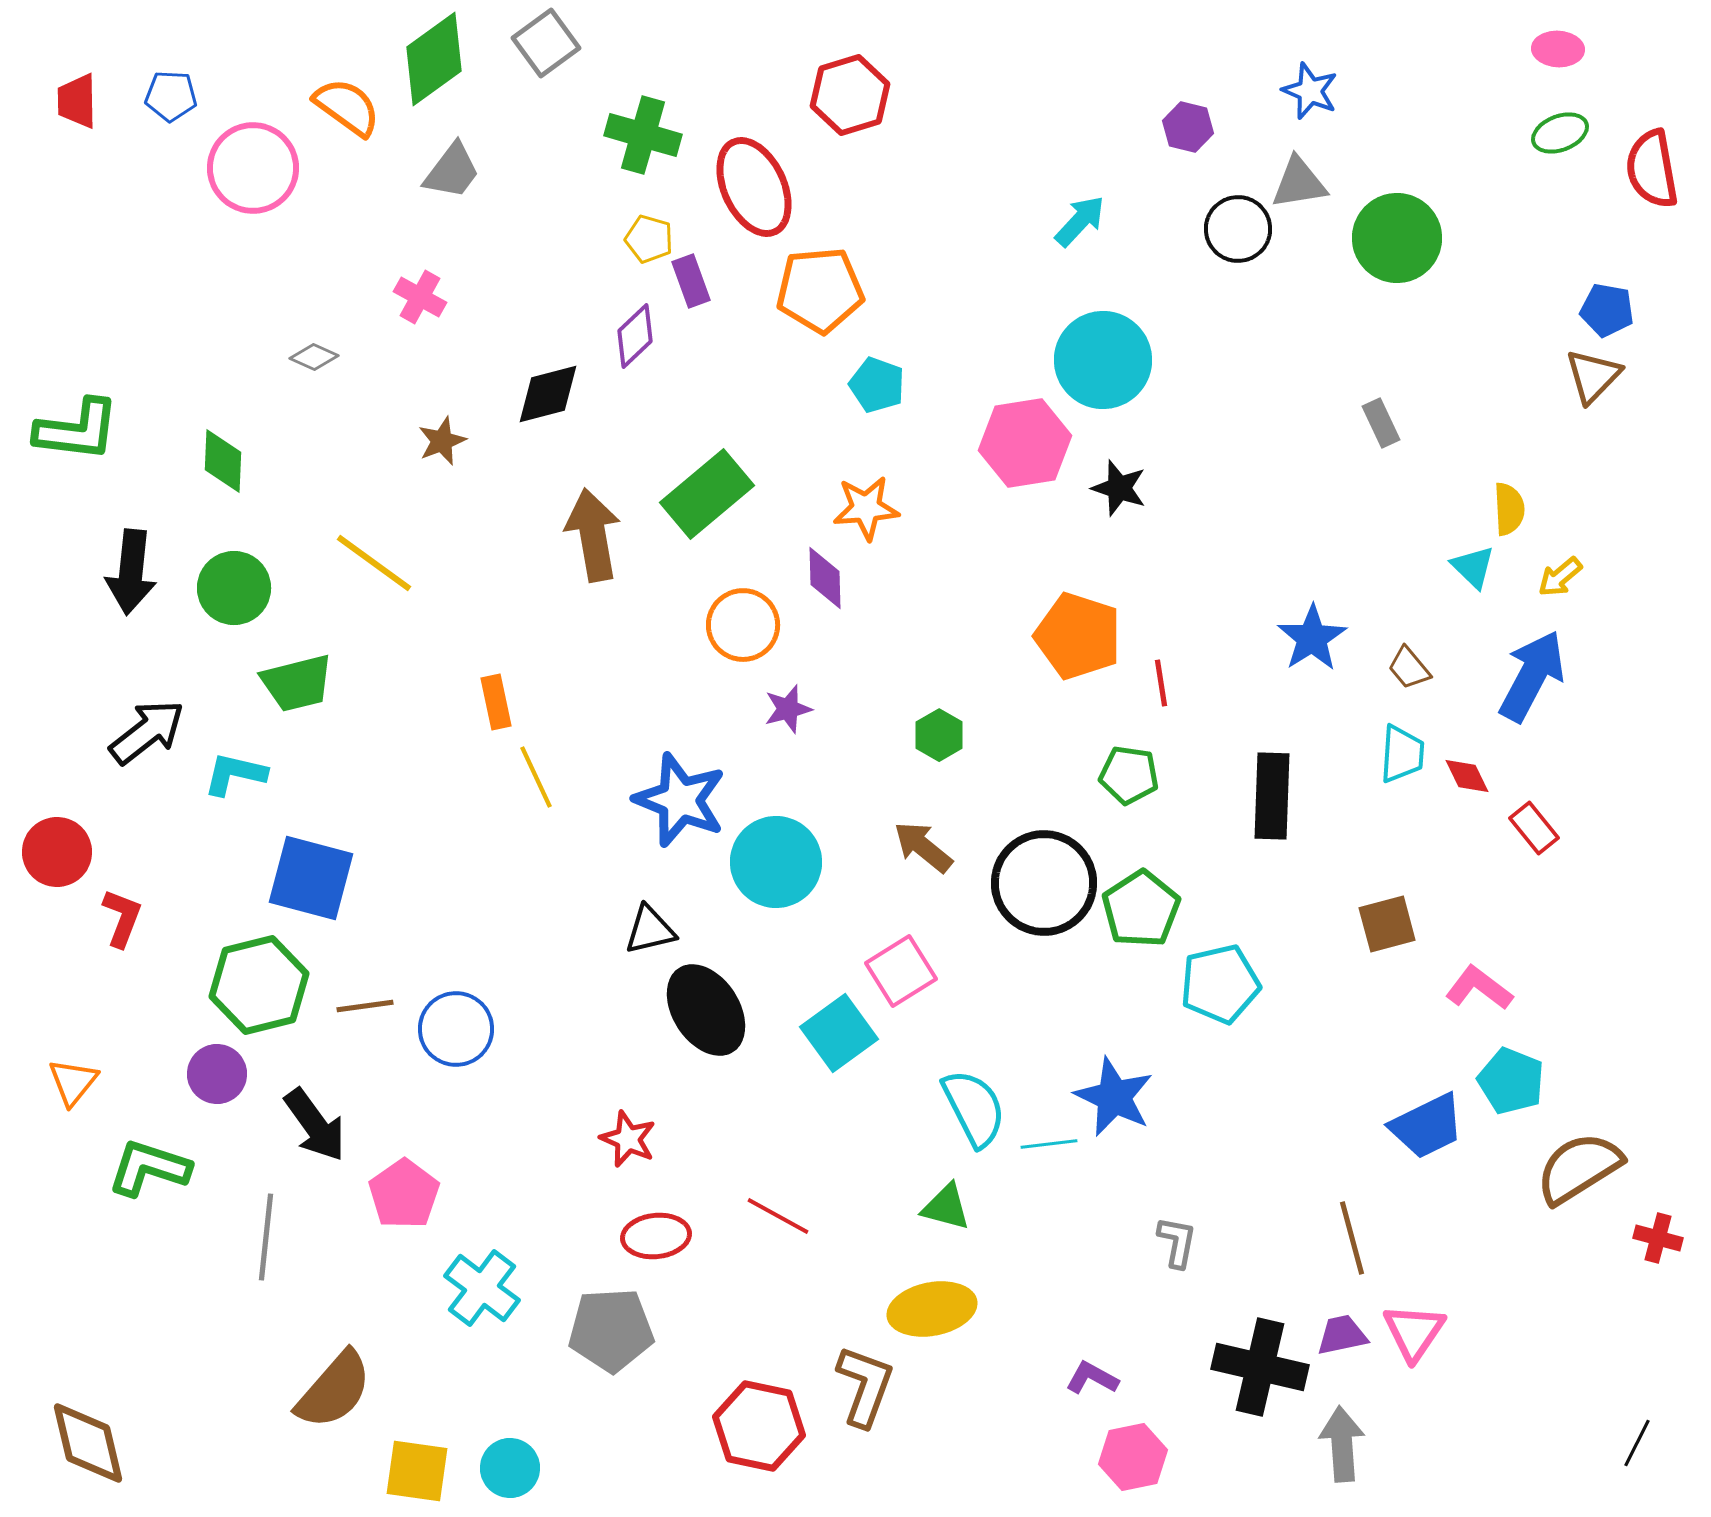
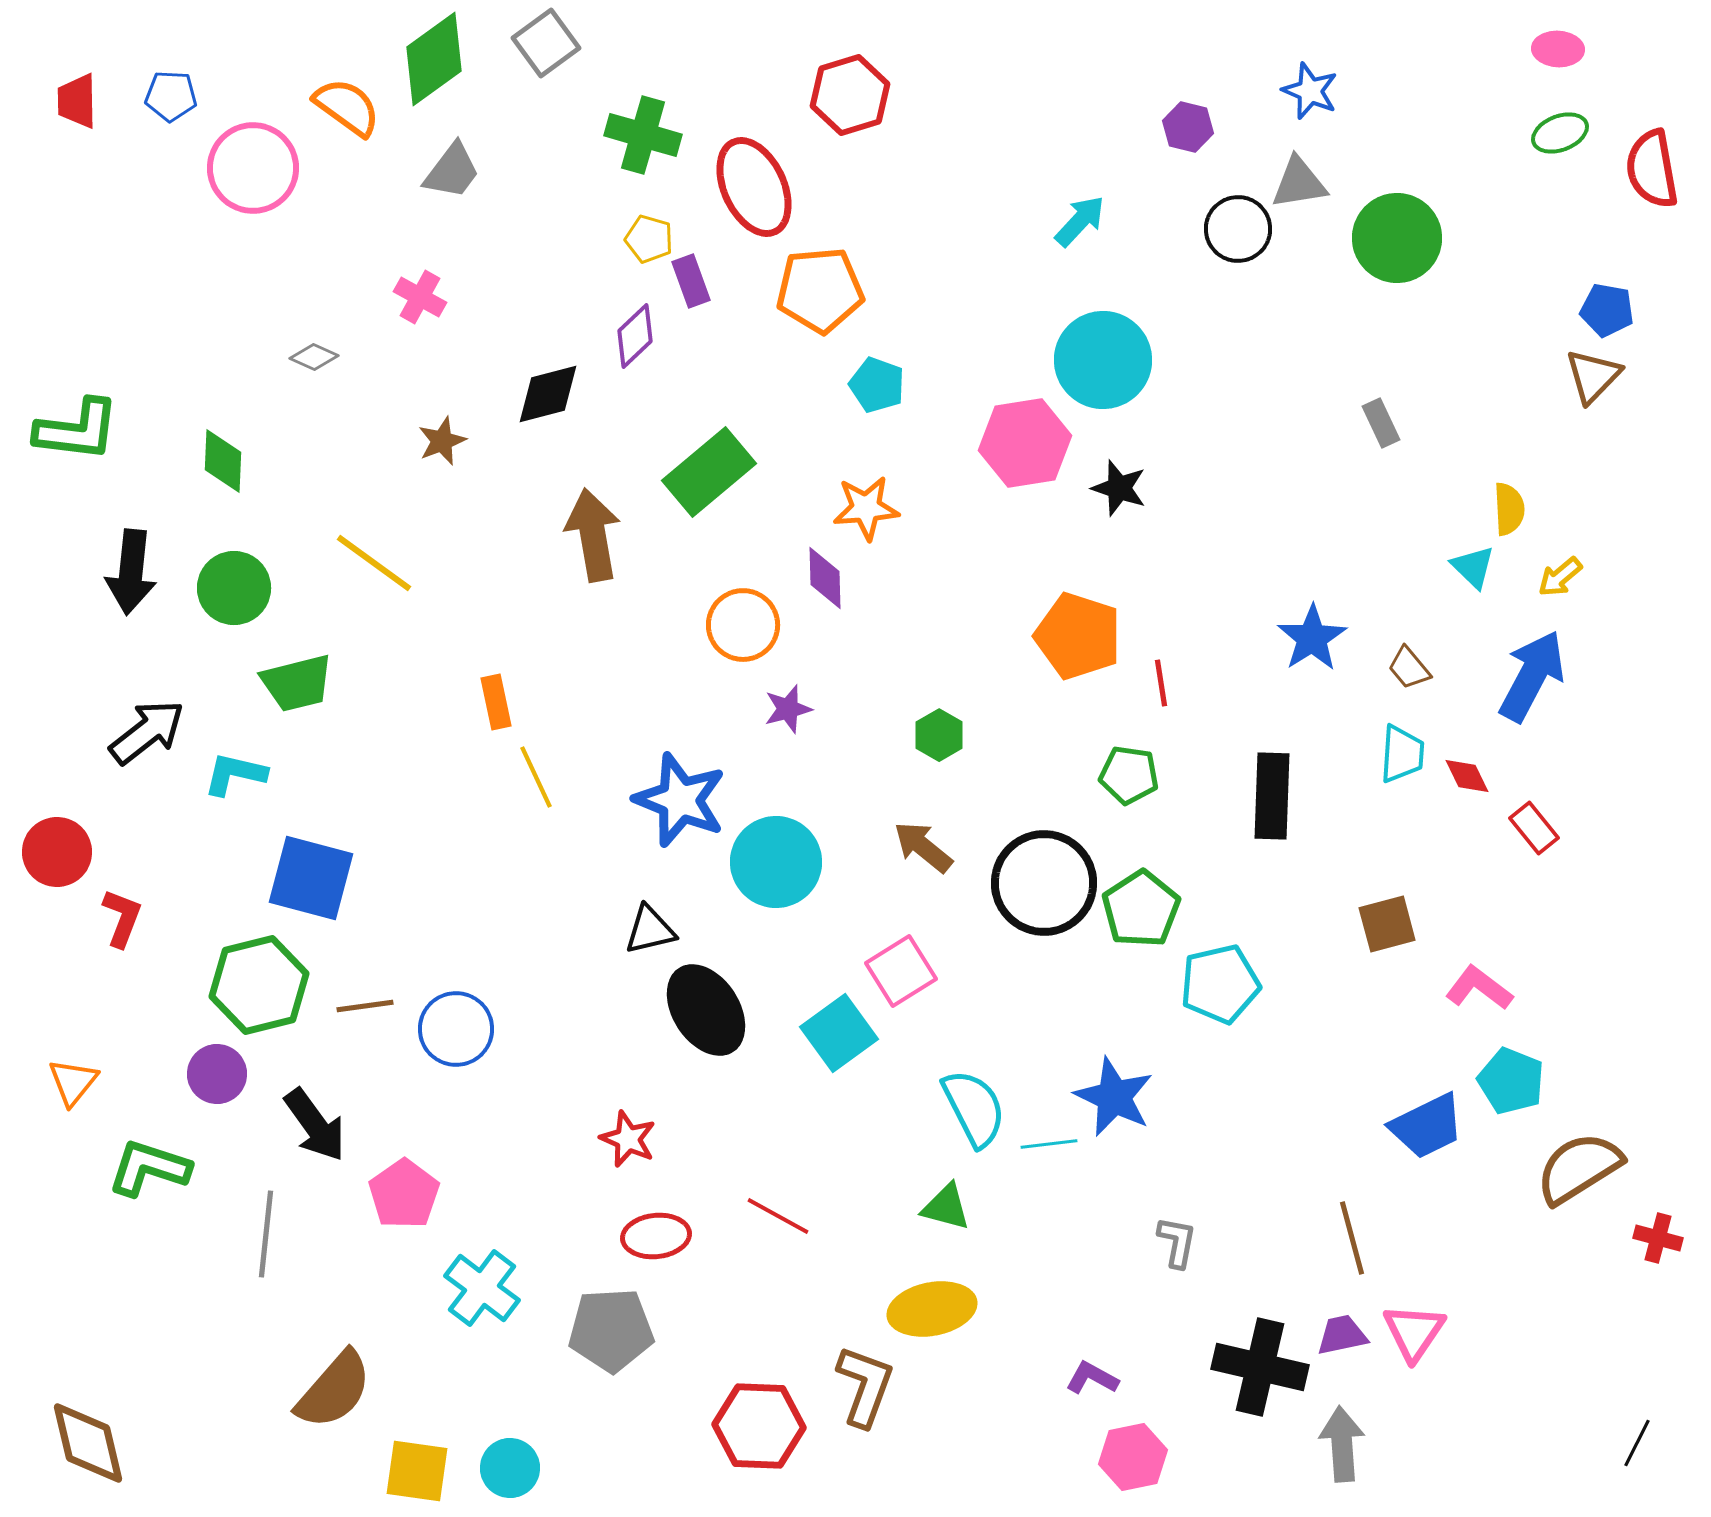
green rectangle at (707, 494): moved 2 px right, 22 px up
gray line at (266, 1237): moved 3 px up
red hexagon at (759, 1426): rotated 10 degrees counterclockwise
